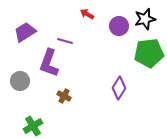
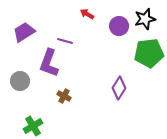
purple trapezoid: moved 1 px left
